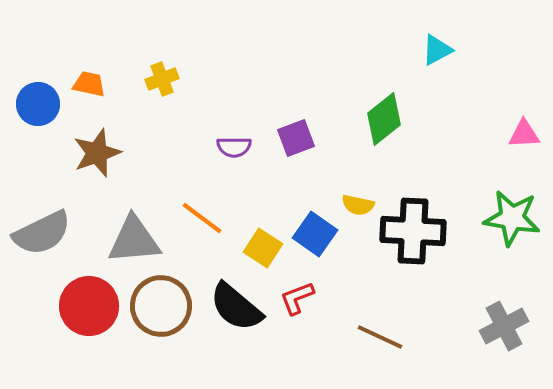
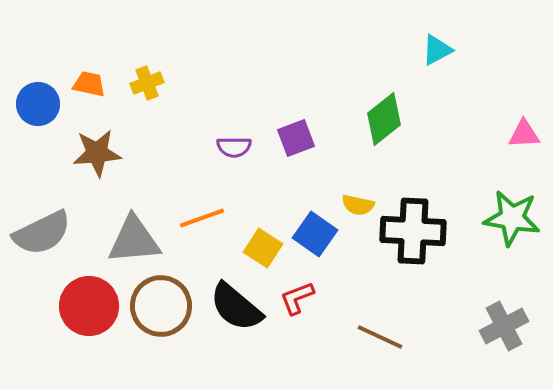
yellow cross: moved 15 px left, 4 px down
brown star: rotated 15 degrees clockwise
orange line: rotated 57 degrees counterclockwise
